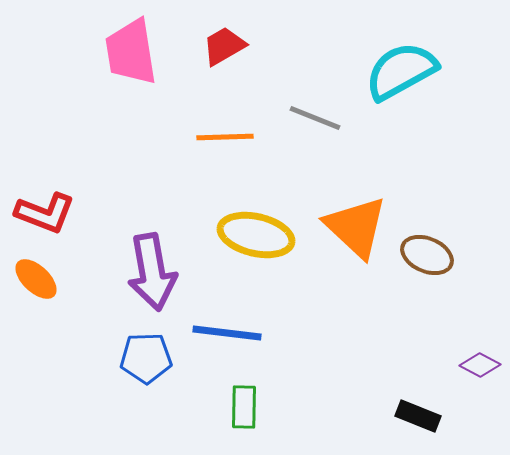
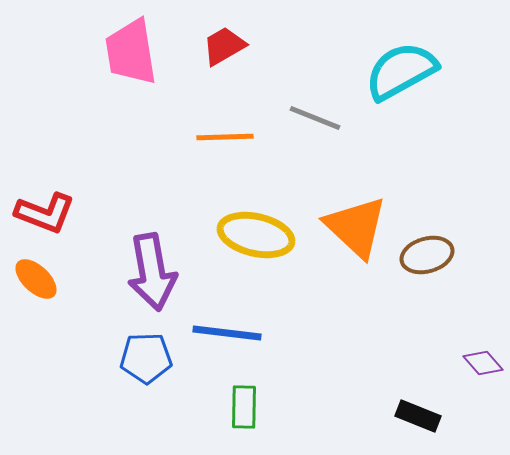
brown ellipse: rotated 39 degrees counterclockwise
purple diamond: moved 3 px right, 2 px up; rotated 21 degrees clockwise
